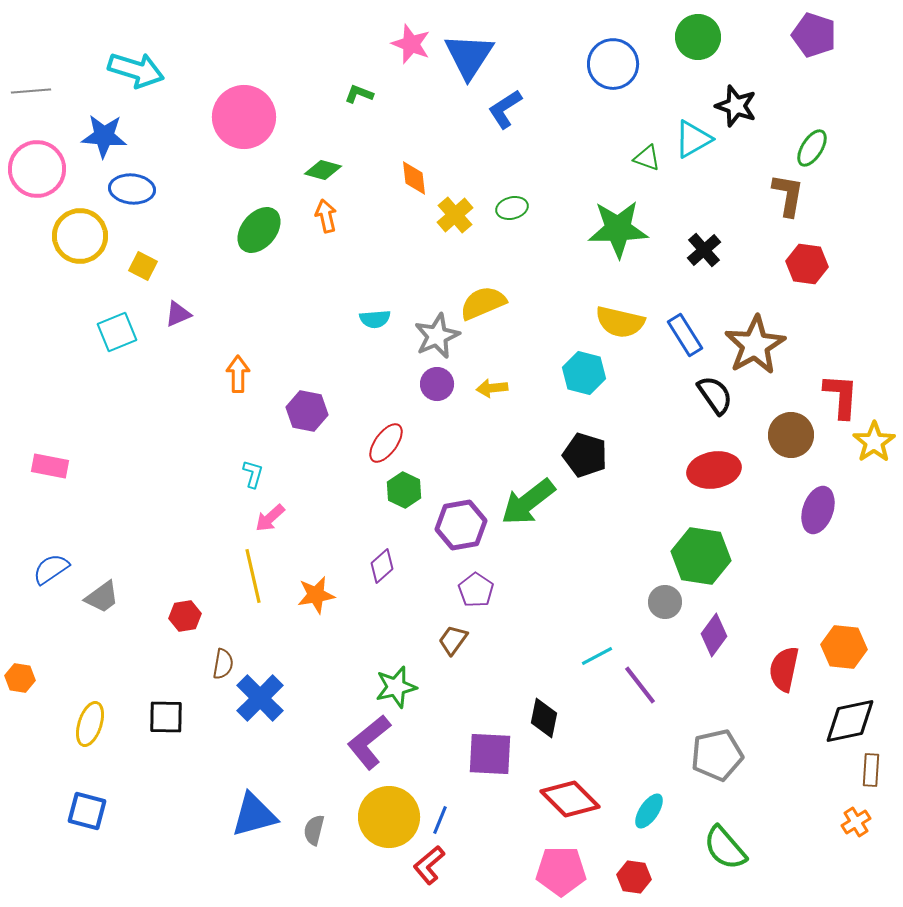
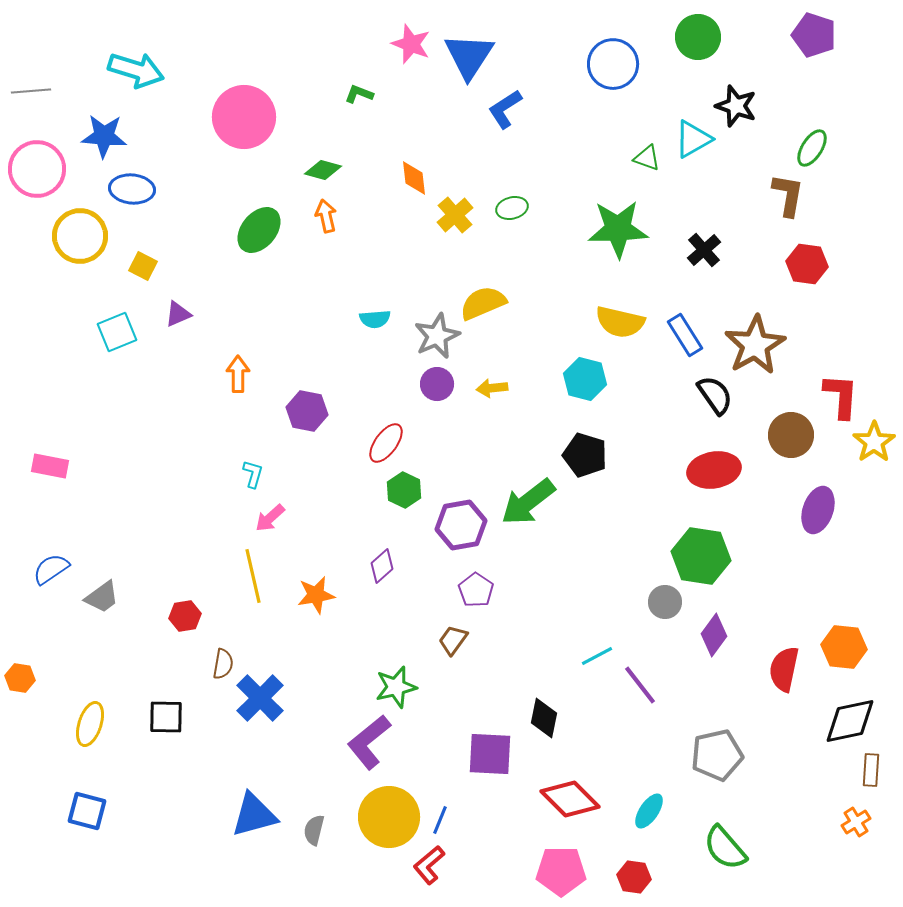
cyan hexagon at (584, 373): moved 1 px right, 6 px down
